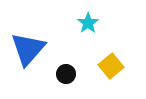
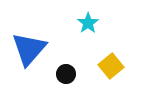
blue triangle: moved 1 px right
